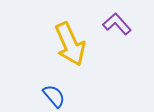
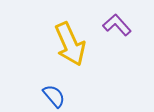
purple L-shape: moved 1 px down
